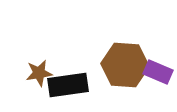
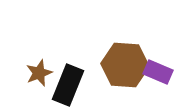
brown star: rotated 12 degrees counterclockwise
black rectangle: rotated 60 degrees counterclockwise
